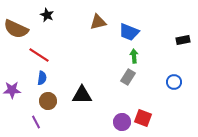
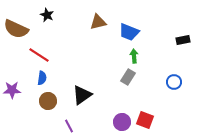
black triangle: rotated 35 degrees counterclockwise
red square: moved 2 px right, 2 px down
purple line: moved 33 px right, 4 px down
